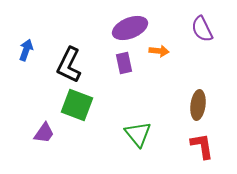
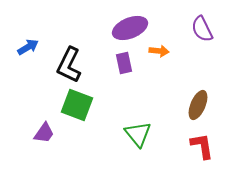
blue arrow: moved 2 px right, 3 px up; rotated 40 degrees clockwise
brown ellipse: rotated 16 degrees clockwise
